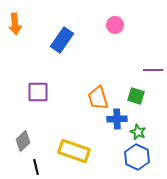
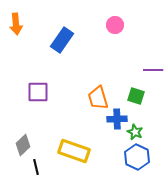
orange arrow: moved 1 px right
green star: moved 3 px left
gray diamond: moved 4 px down
